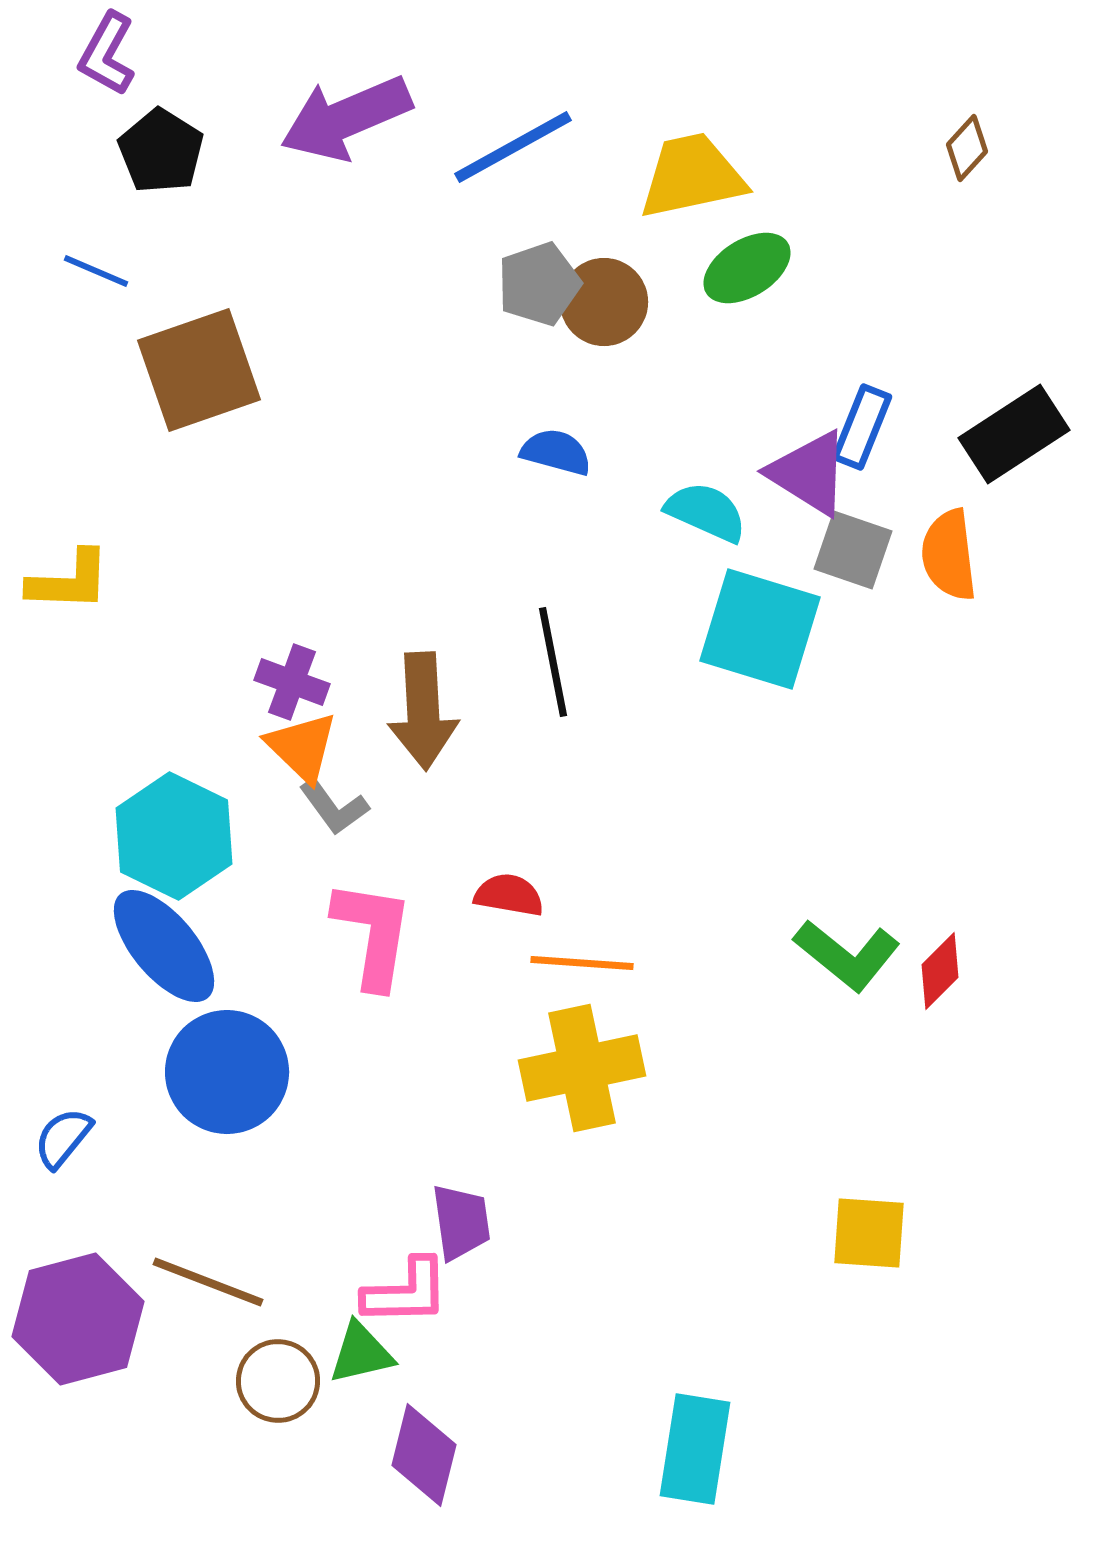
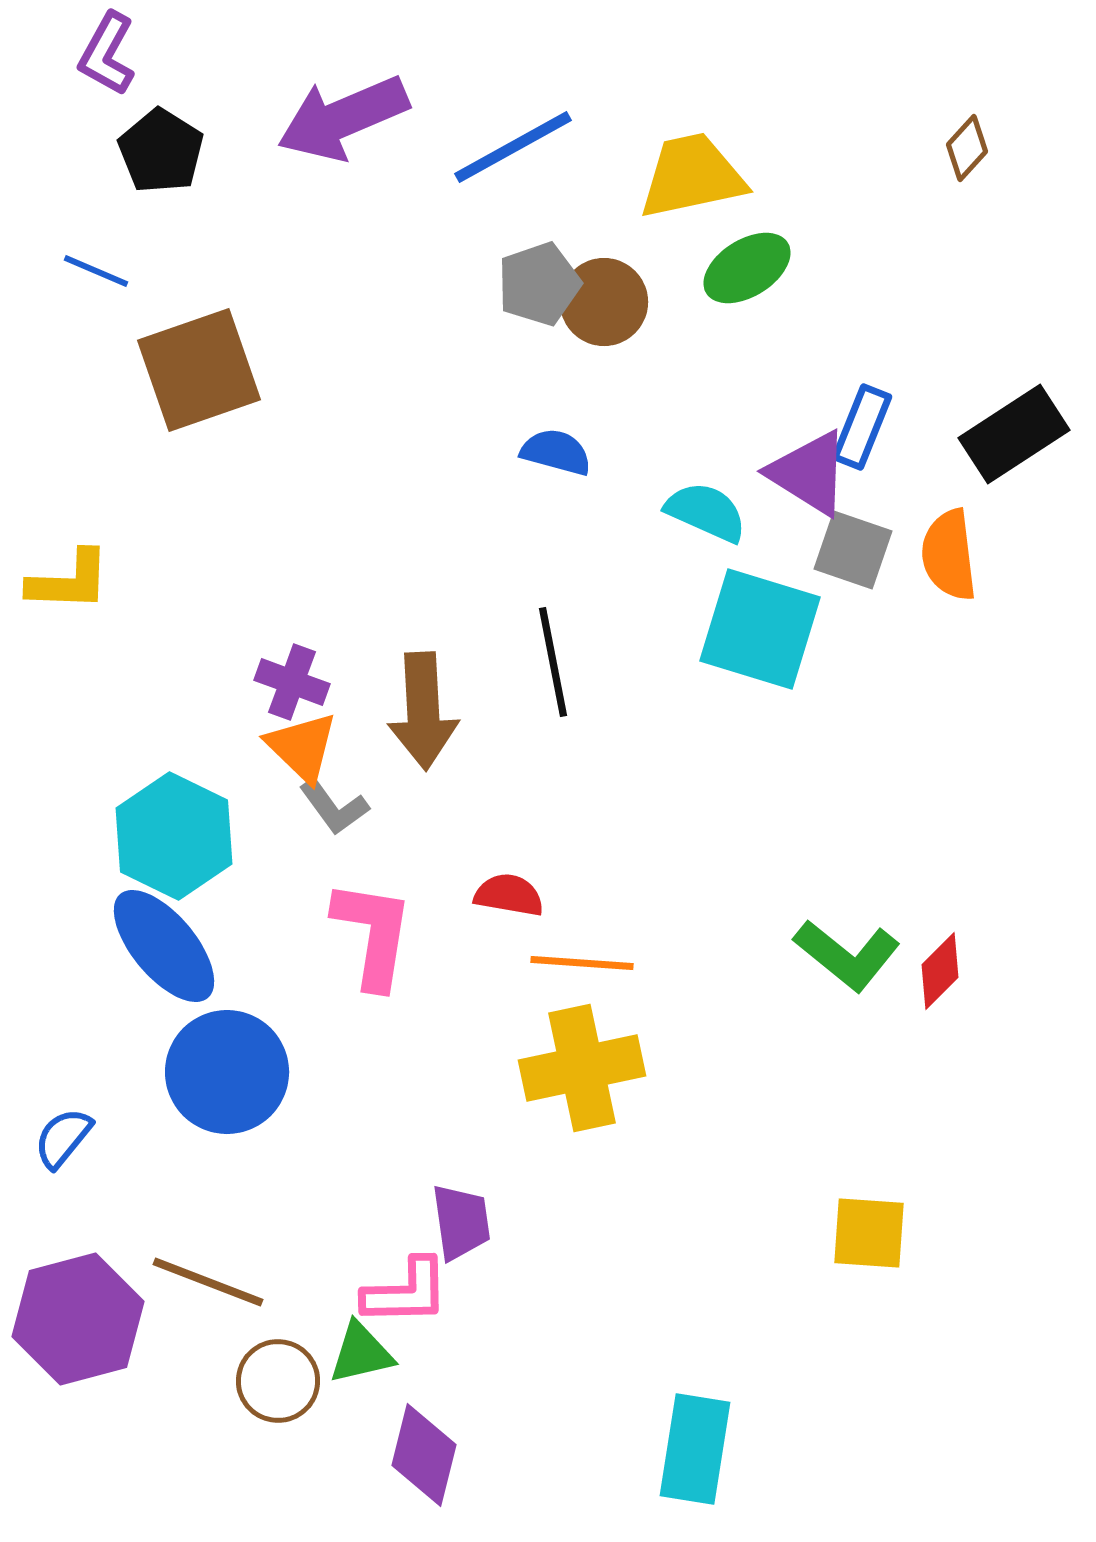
purple arrow at (346, 118): moved 3 px left
